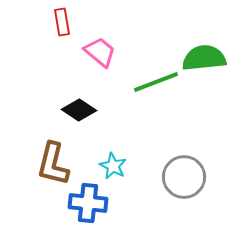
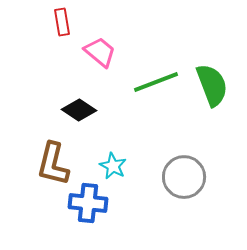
green semicircle: moved 8 px right, 27 px down; rotated 75 degrees clockwise
